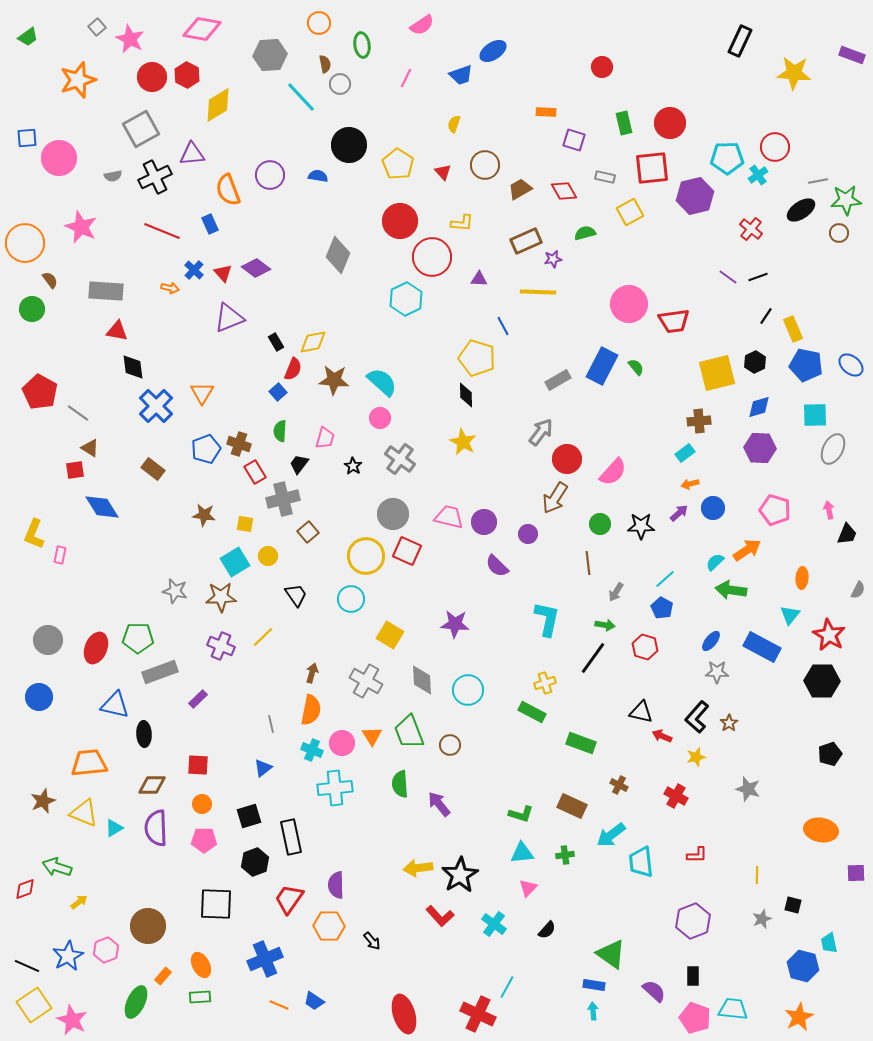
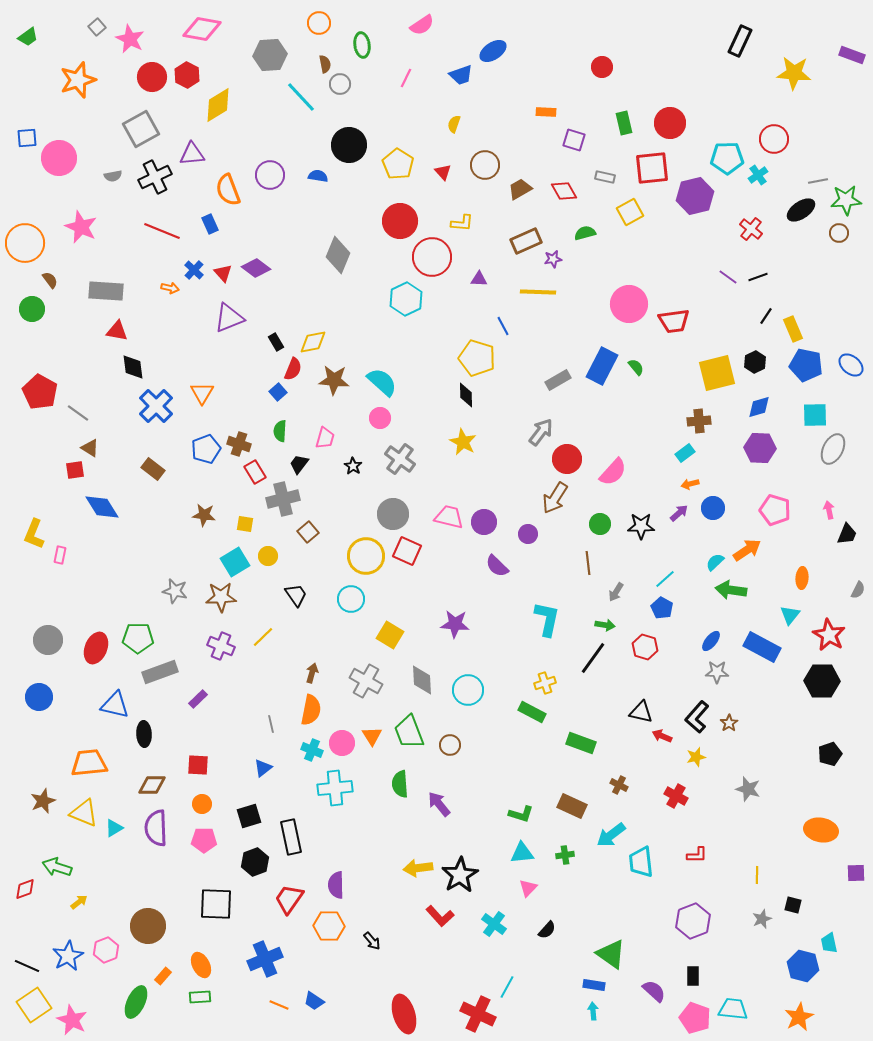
red circle at (775, 147): moved 1 px left, 8 px up
